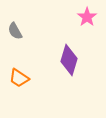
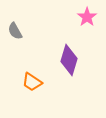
orange trapezoid: moved 13 px right, 4 px down
